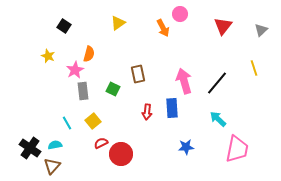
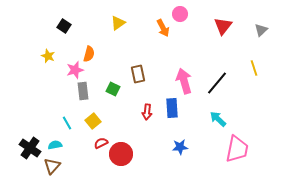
pink star: rotated 12 degrees clockwise
blue star: moved 6 px left
